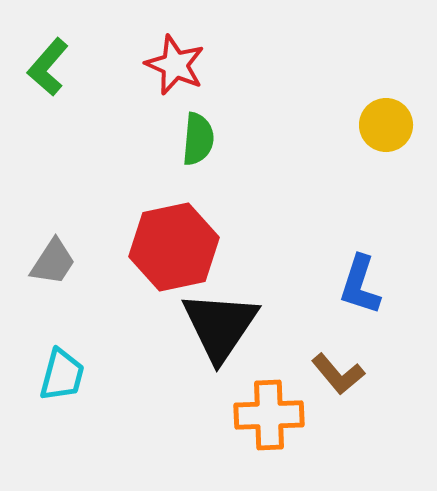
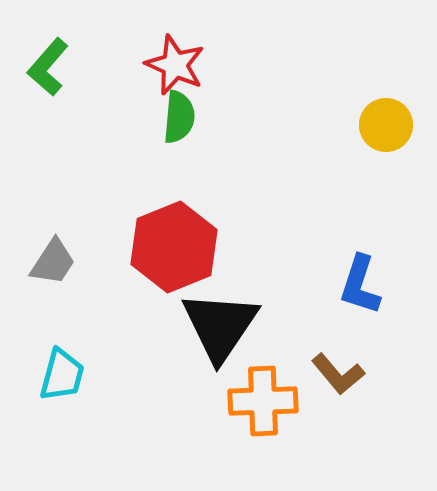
green semicircle: moved 19 px left, 22 px up
red hexagon: rotated 10 degrees counterclockwise
orange cross: moved 6 px left, 14 px up
